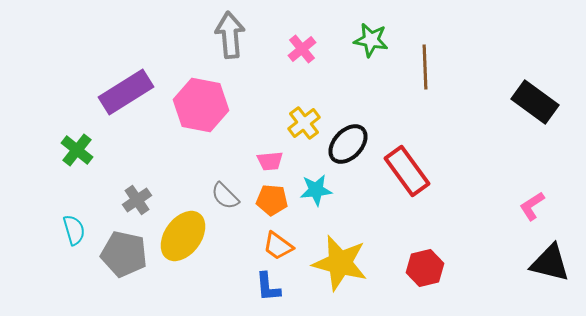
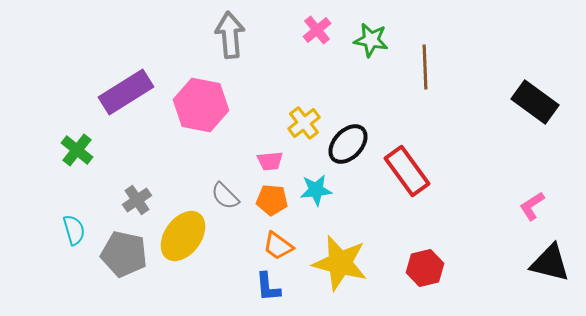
pink cross: moved 15 px right, 19 px up
